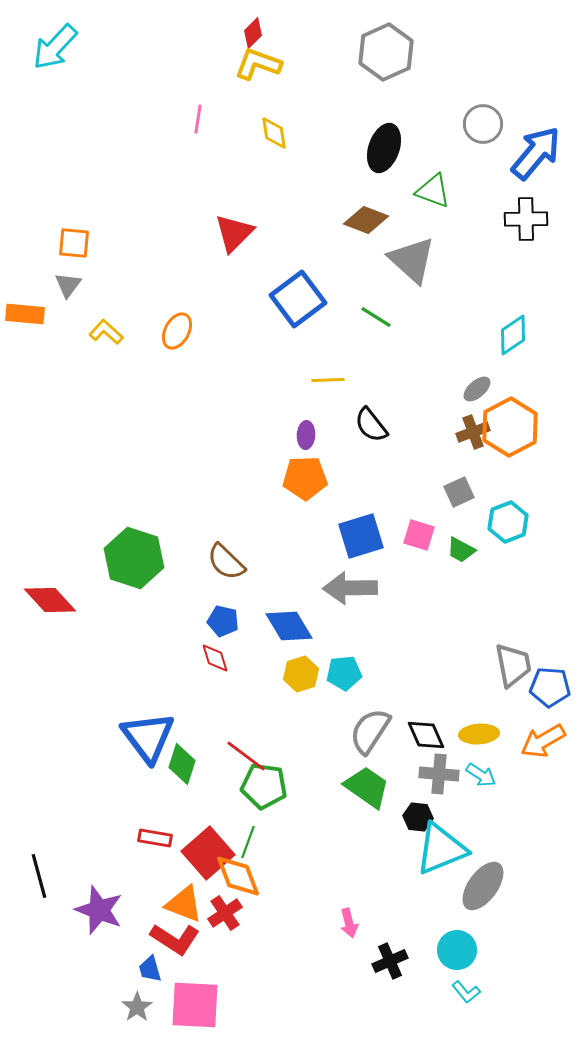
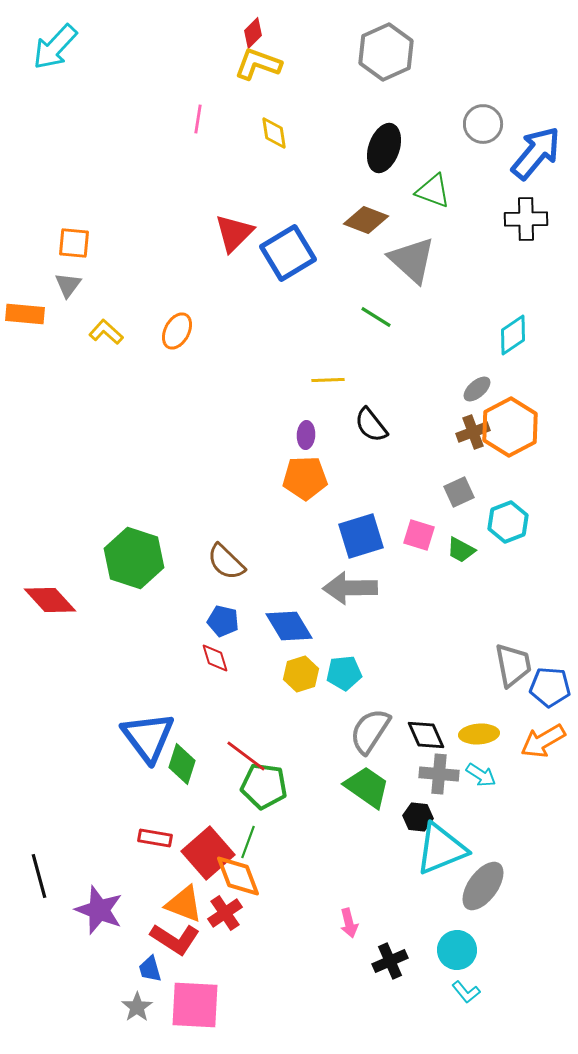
blue square at (298, 299): moved 10 px left, 46 px up; rotated 6 degrees clockwise
